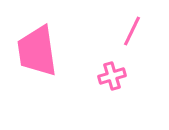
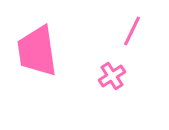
pink cross: rotated 16 degrees counterclockwise
